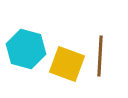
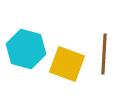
brown line: moved 4 px right, 2 px up
